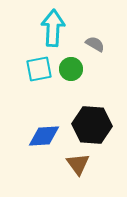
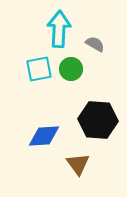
cyan arrow: moved 6 px right, 1 px down
black hexagon: moved 6 px right, 5 px up
